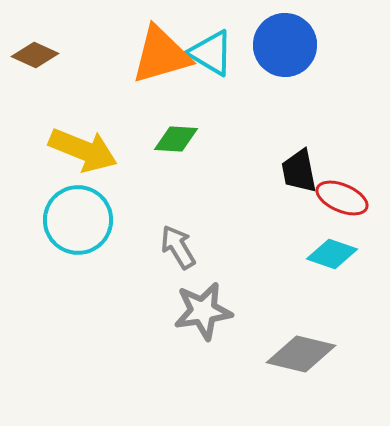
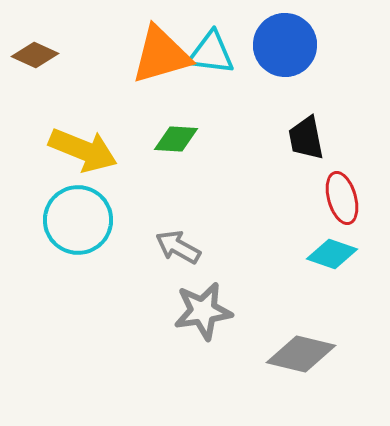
cyan triangle: rotated 24 degrees counterclockwise
black trapezoid: moved 7 px right, 33 px up
red ellipse: rotated 51 degrees clockwise
gray arrow: rotated 30 degrees counterclockwise
